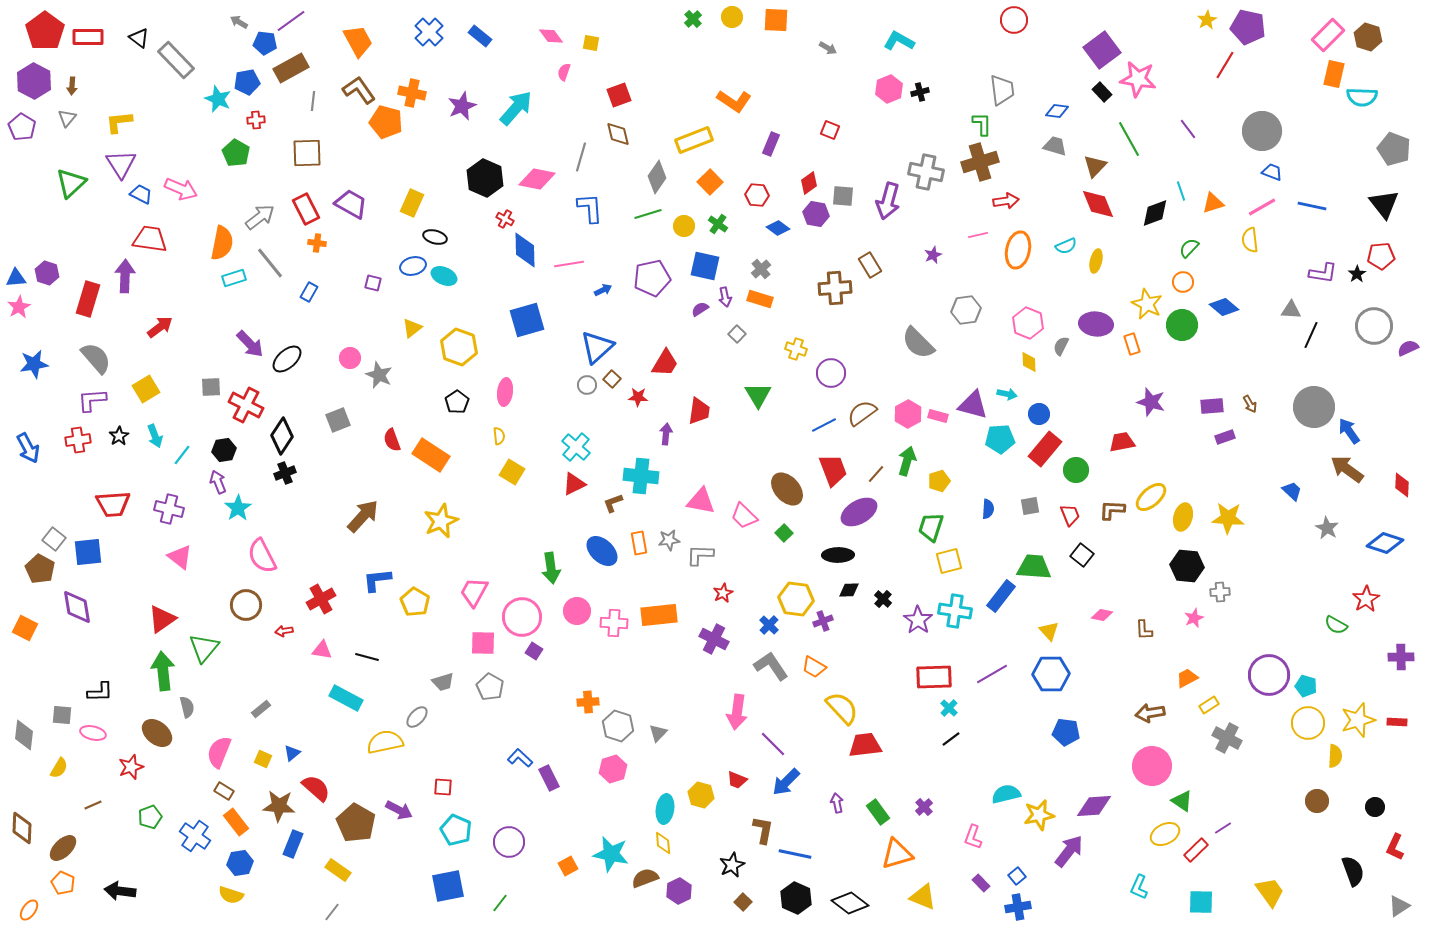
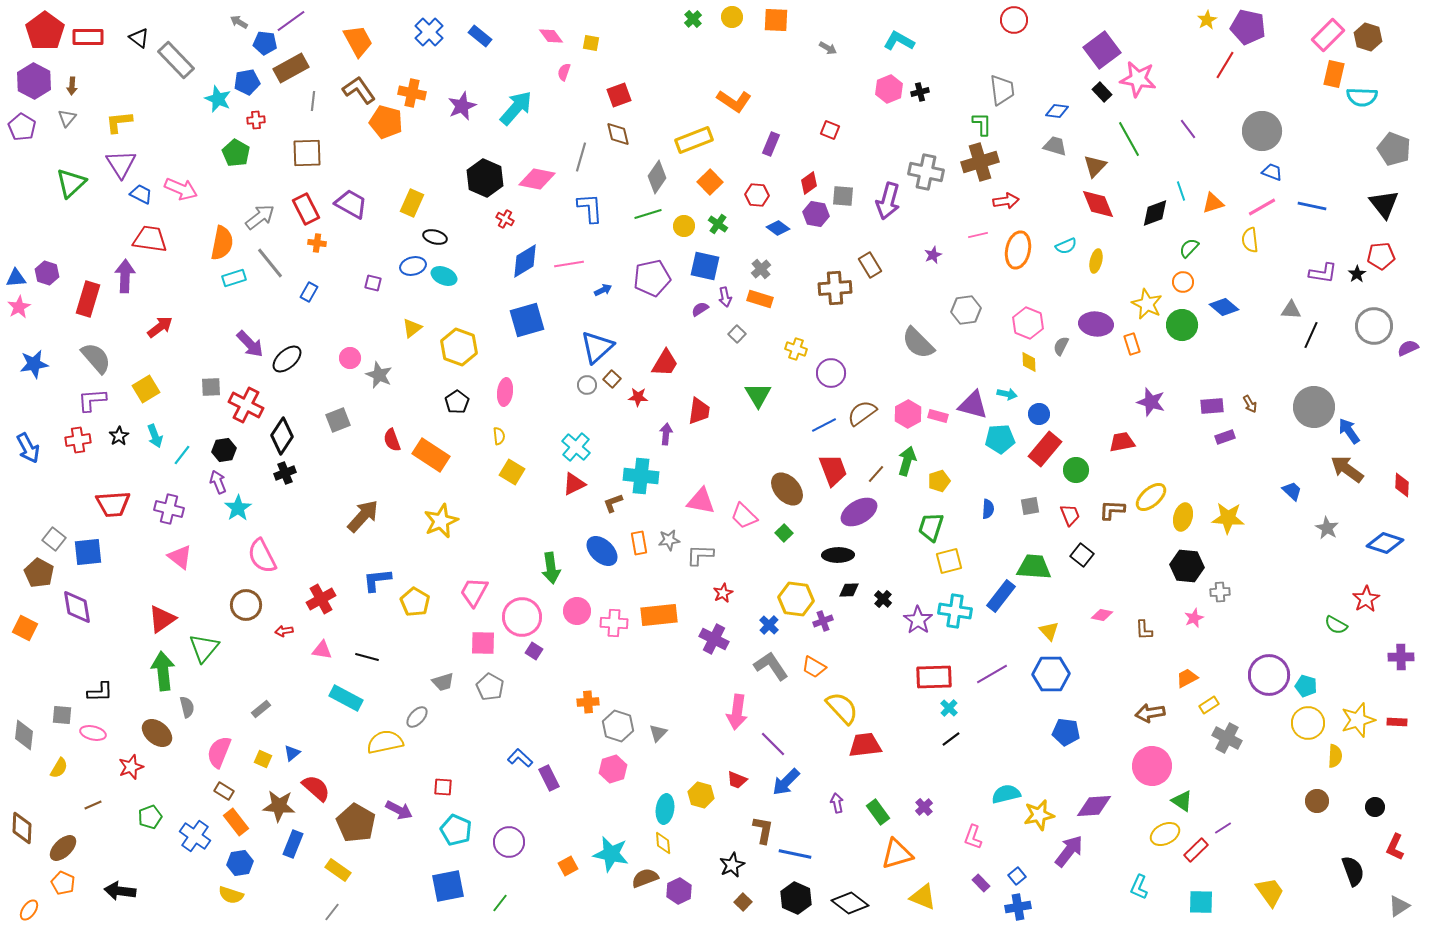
blue diamond at (525, 250): moved 11 px down; rotated 60 degrees clockwise
brown pentagon at (40, 569): moved 1 px left, 4 px down
